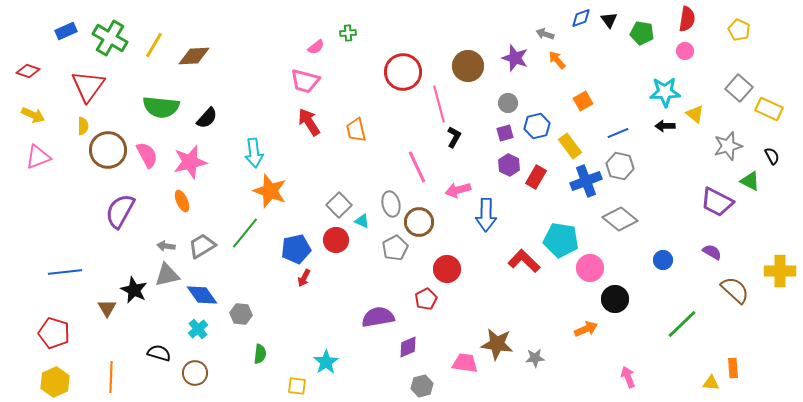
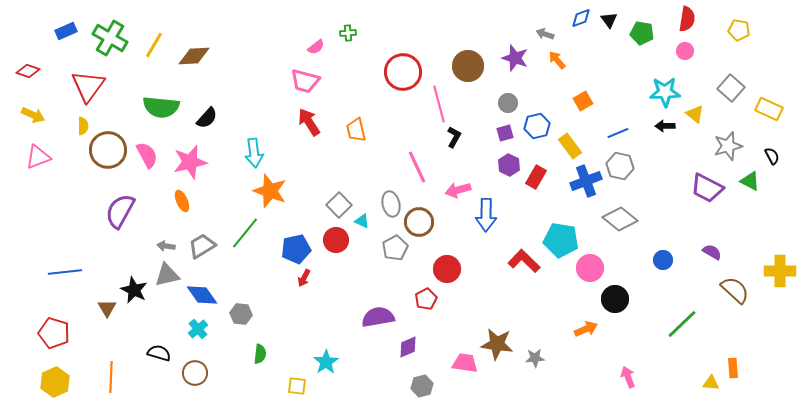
yellow pentagon at (739, 30): rotated 15 degrees counterclockwise
gray square at (739, 88): moved 8 px left
purple trapezoid at (717, 202): moved 10 px left, 14 px up
